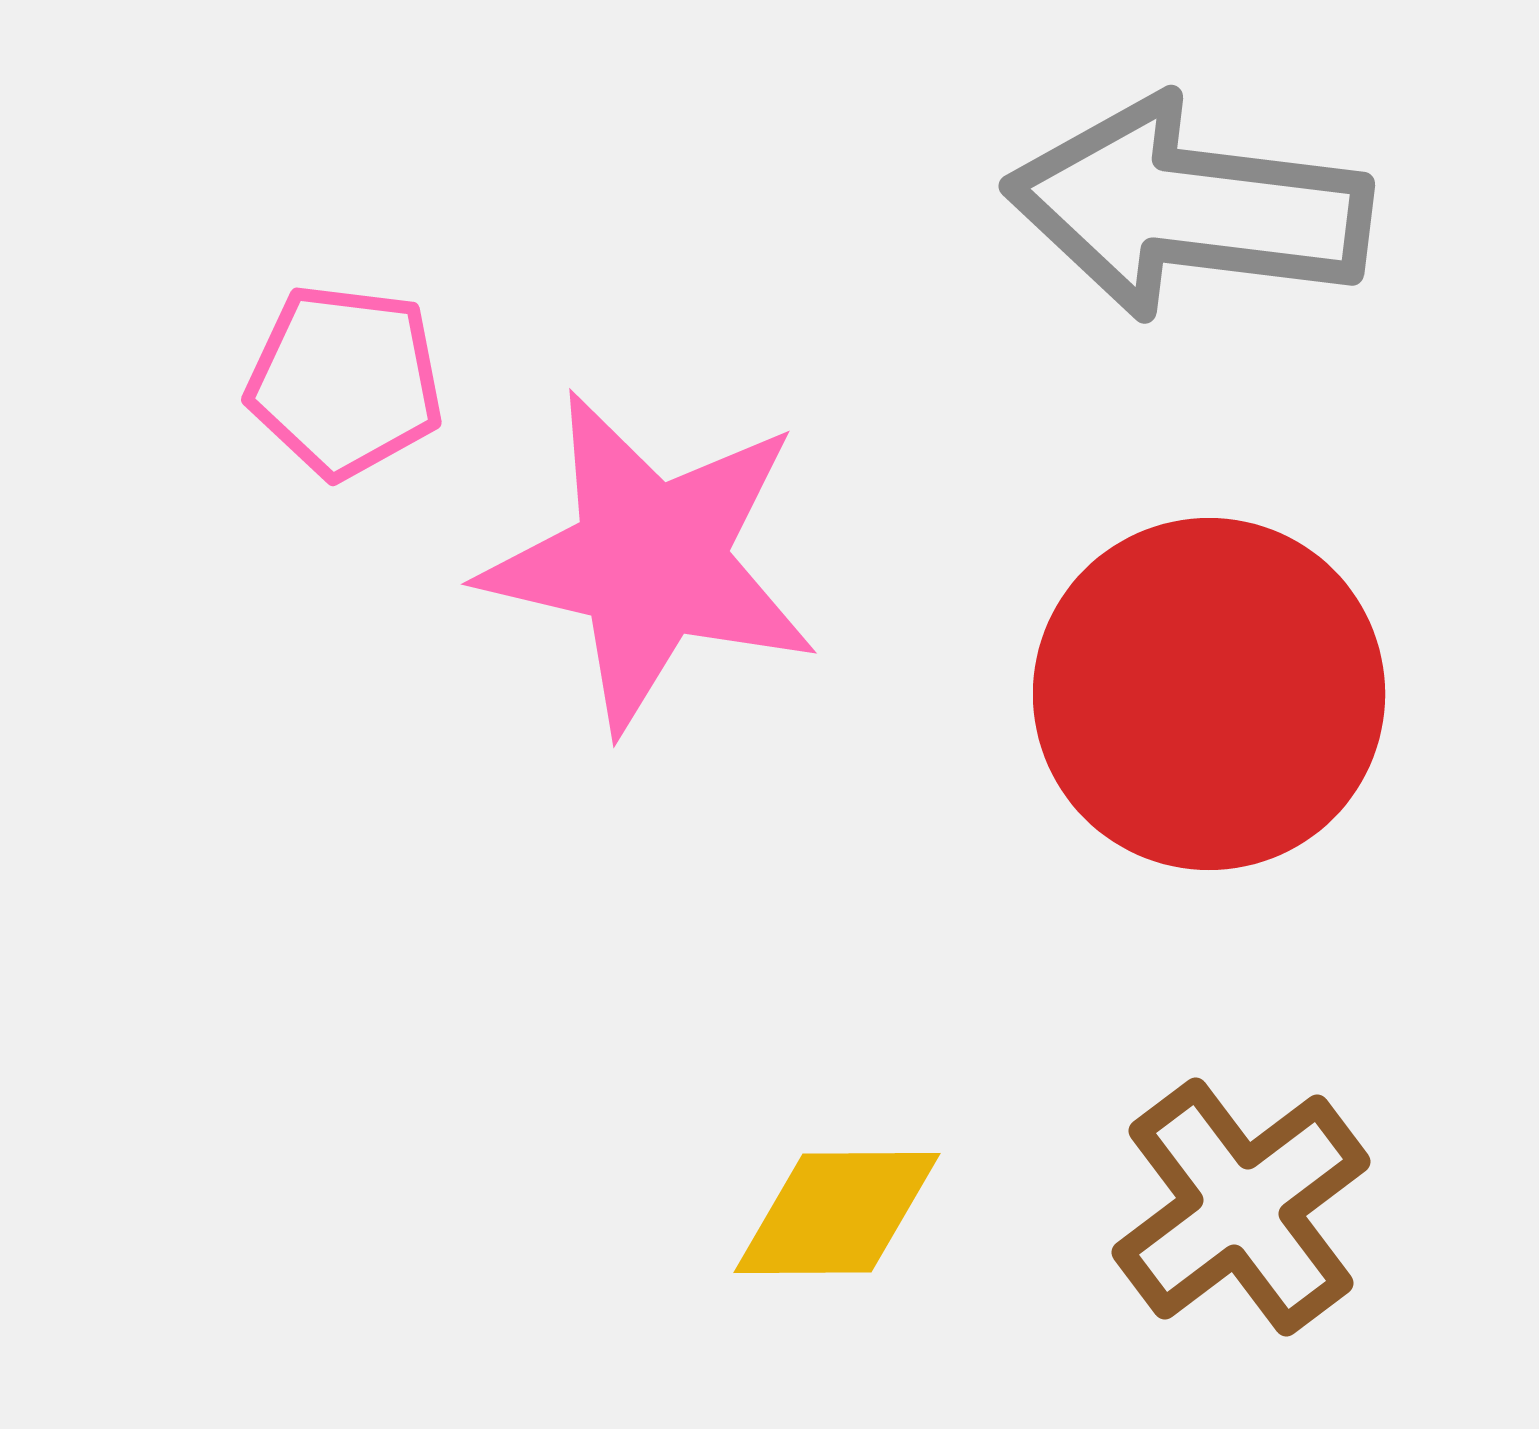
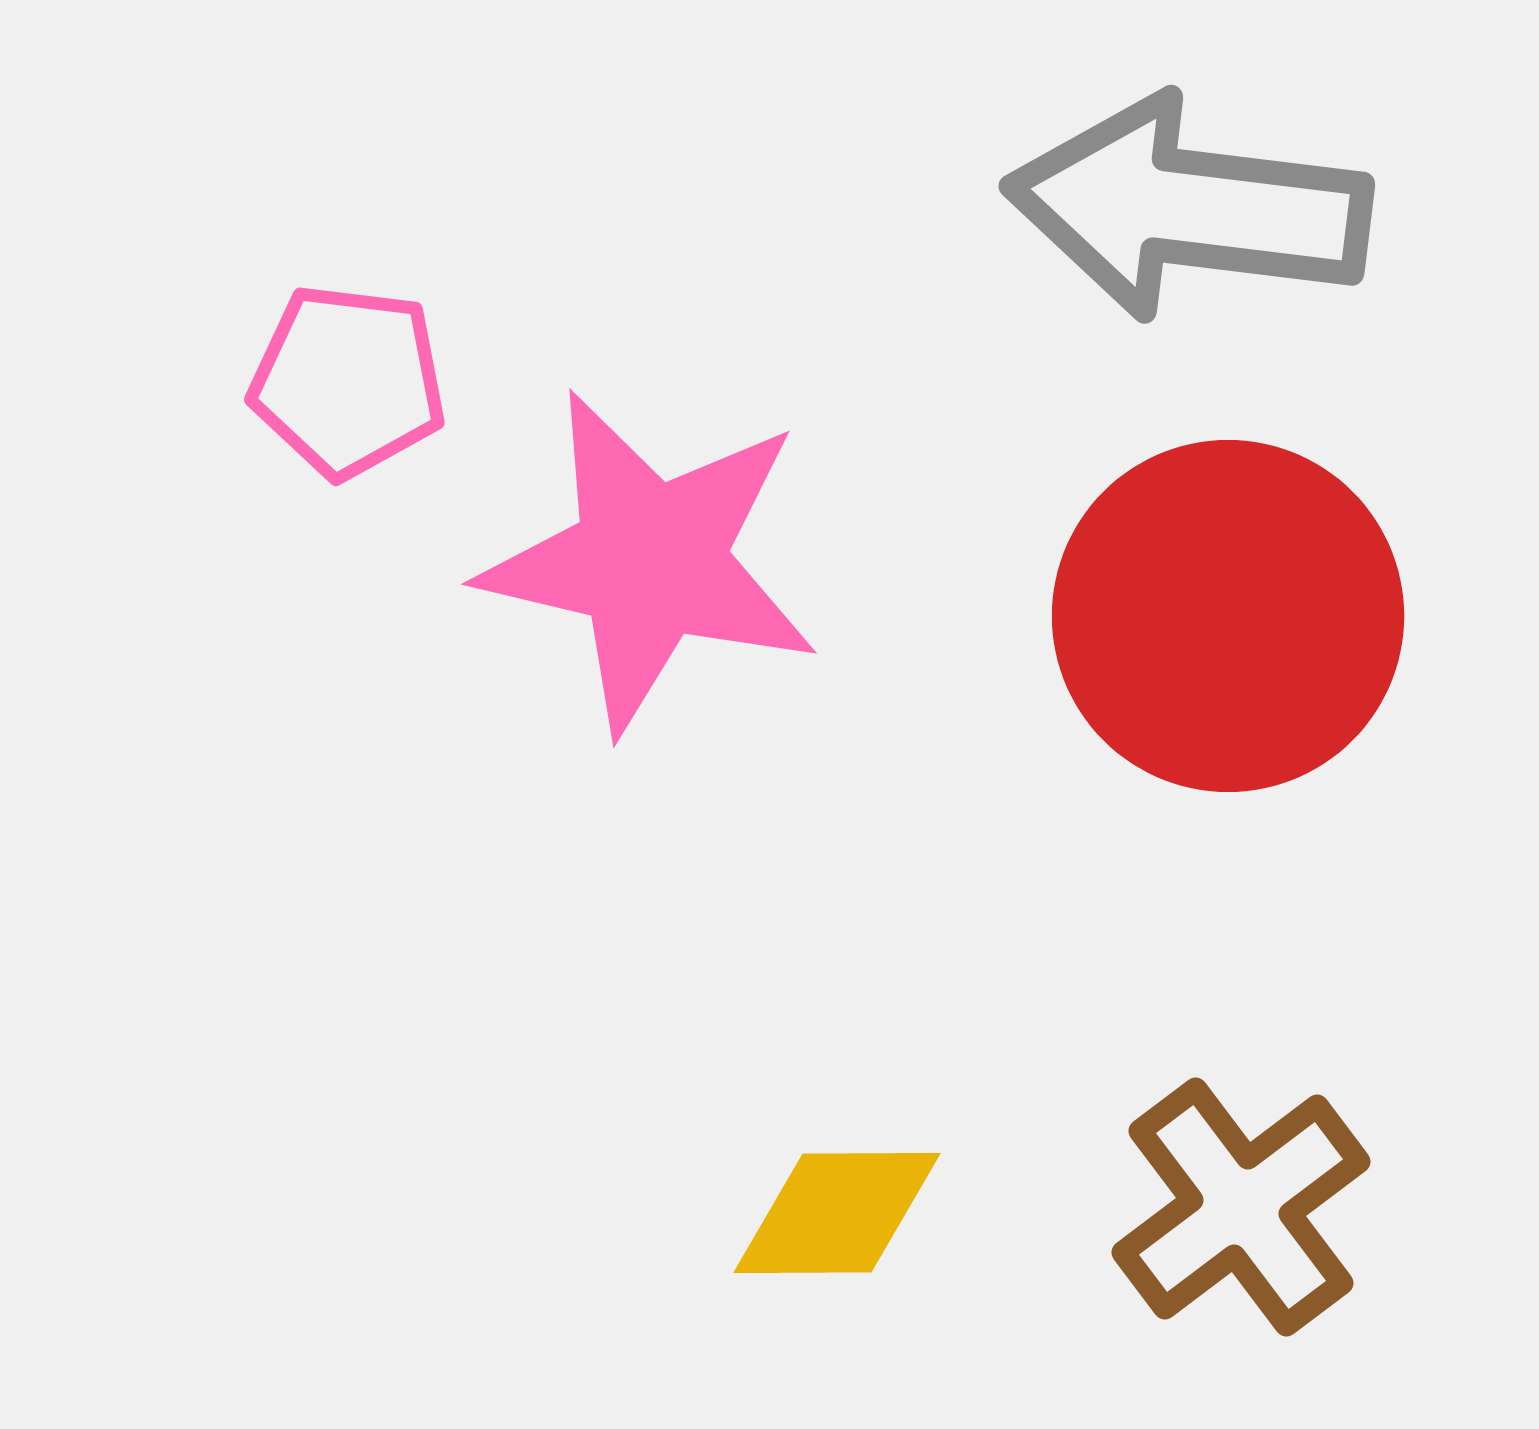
pink pentagon: moved 3 px right
red circle: moved 19 px right, 78 px up
